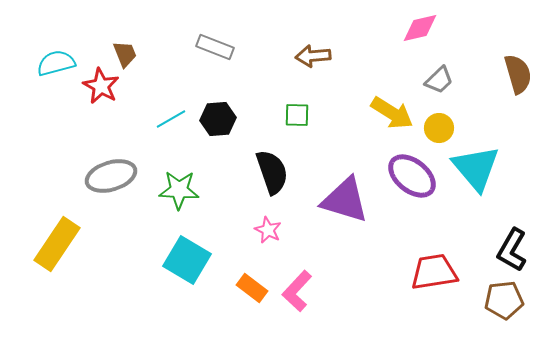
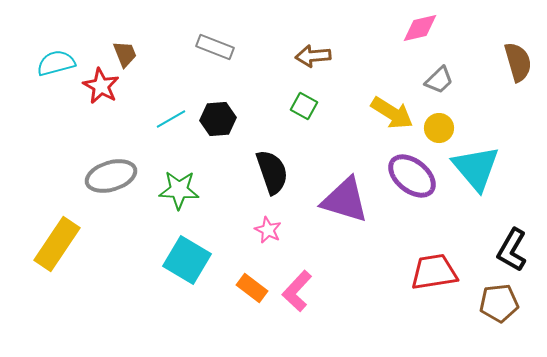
brown semicircle: moved 12 px up
green square: moved 7 px right, 9 px up; rotated 28 degrees clockwise
brown pentagon: moved 5 px left, 3 px down
